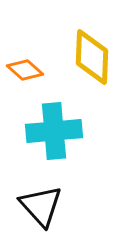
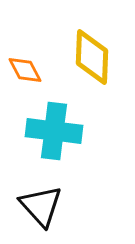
orange diamond: rotated 21 degrees clockwise
cyan cross: rotated 12 degrees clockwise
